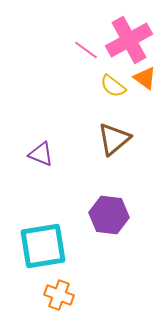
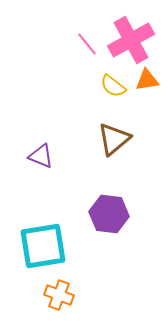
pink cross: moved 2 px right
pink line: moved 1 px right, 6 px up; rotated 15 degrees clockwise
orange triangle: moved 2 px right, 2 px down; rotated 45 degrees counterclockwise
purple triangle: moved 2 px down
purple hexagon: moved 1 px up
